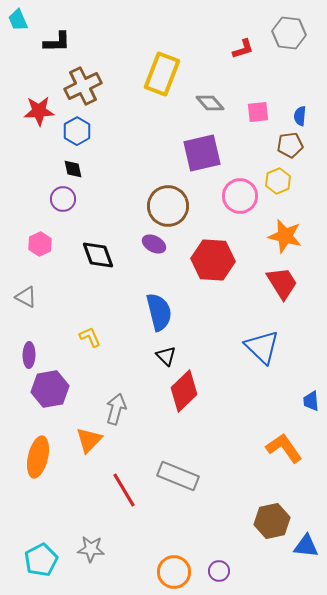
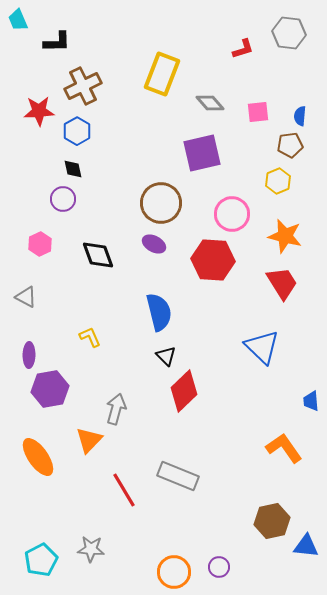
pink circle at (240, 196): moved 8 px left, 18 px down
brown circle at (168, 206): moved 7 px left, 3 px up
orange ellipse at (38, 457): rotated 48 degrees counterclockwise
purple circle at (219, 571): moved 4 px up
